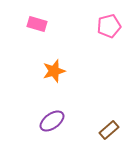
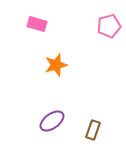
orange star: moved 2 px right, 6 px up
brown rectangle: moved 16 px left; rotated 30 degrees counterclockwise
